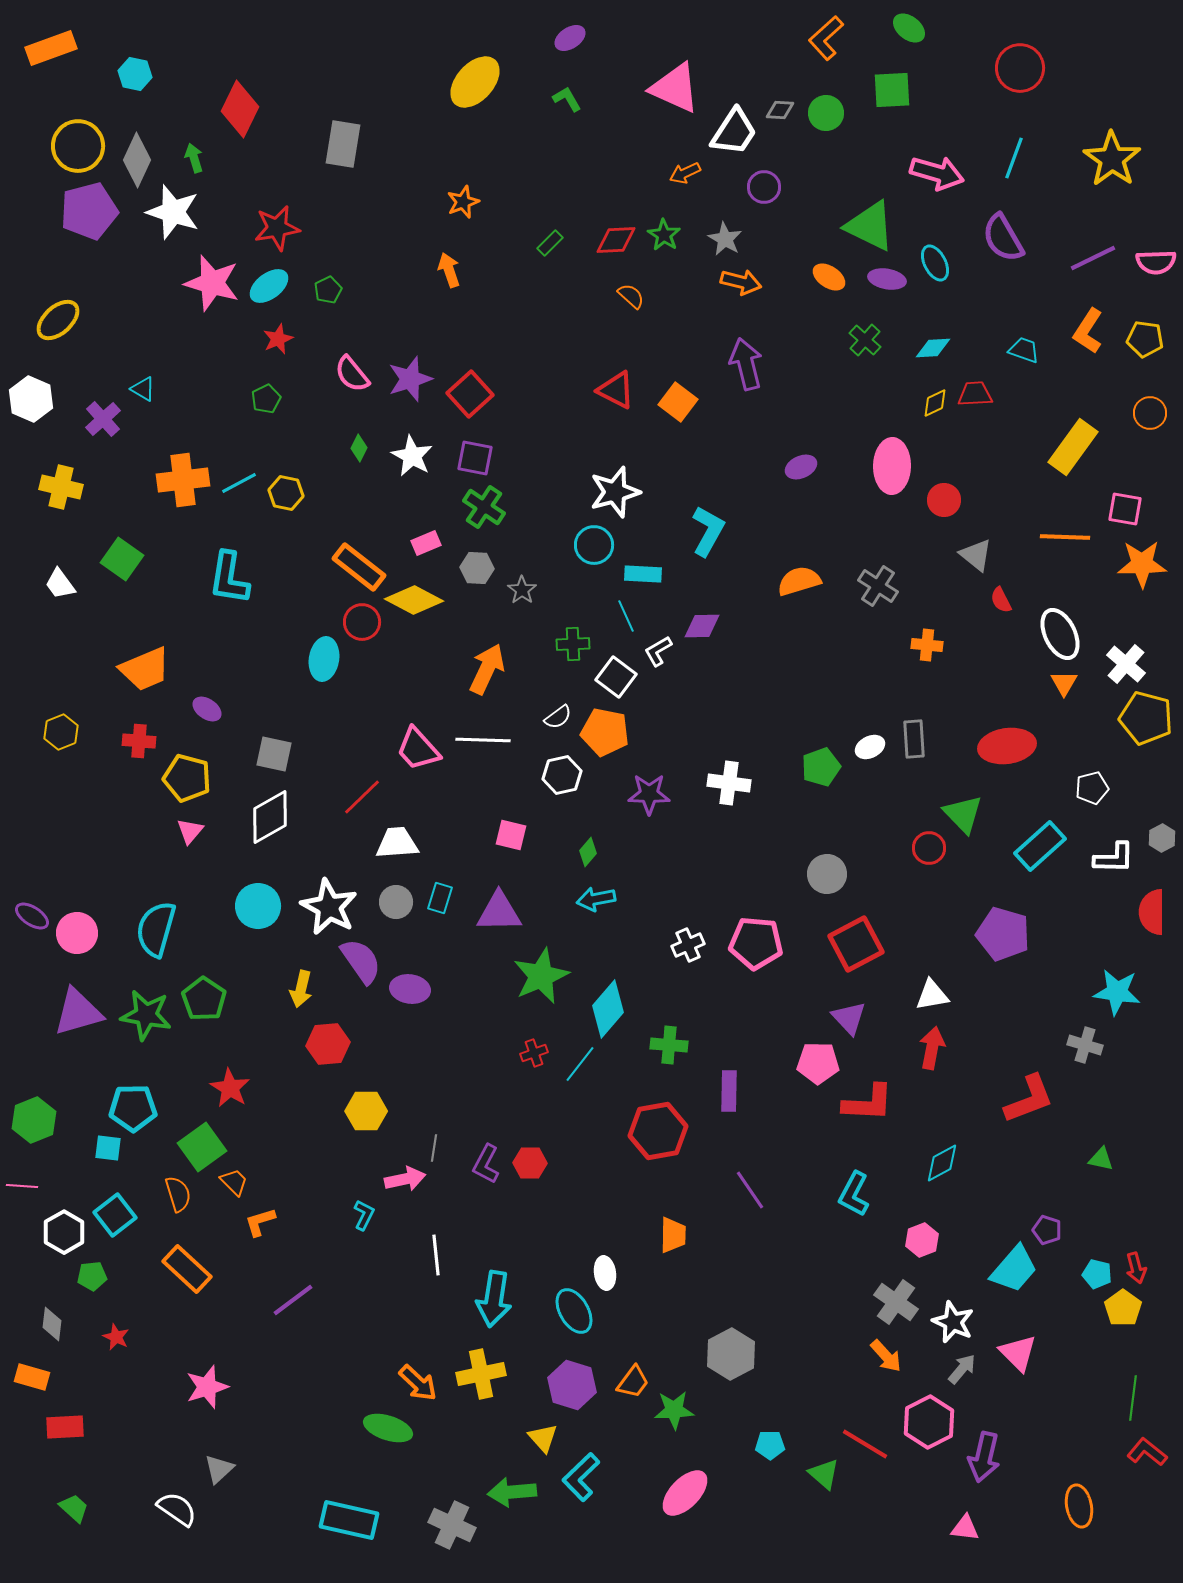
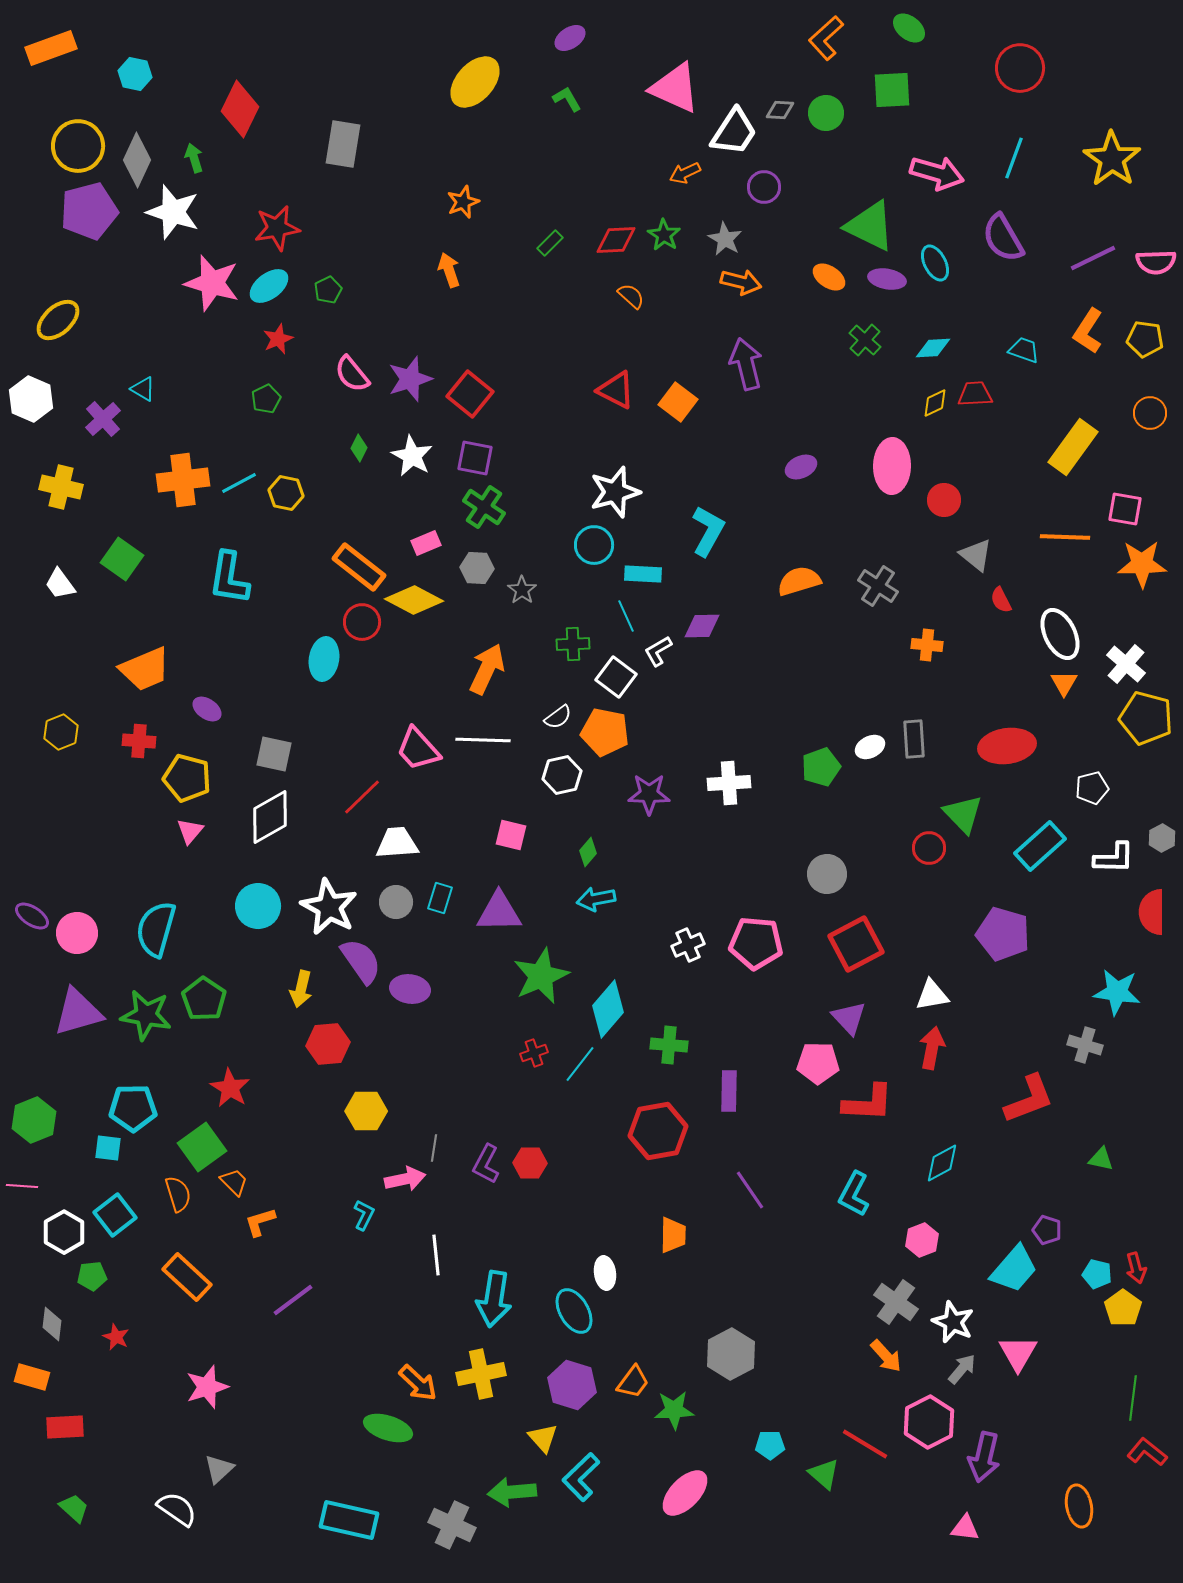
red square at (470, 394): rotated 9 degrees counterclockwise
white cross at (729, 783): rotated 12 degrees counterclockwise
orange rectangle at (187, 1269): moved 8 px down
pink triangle at (1018, 1353): rotated 15 degrees clockwise
